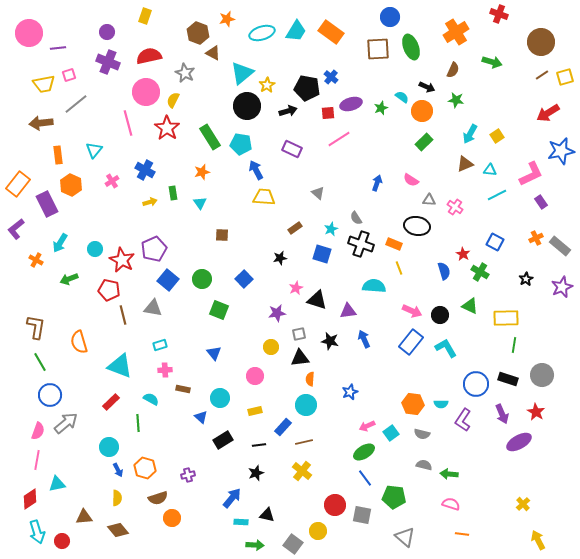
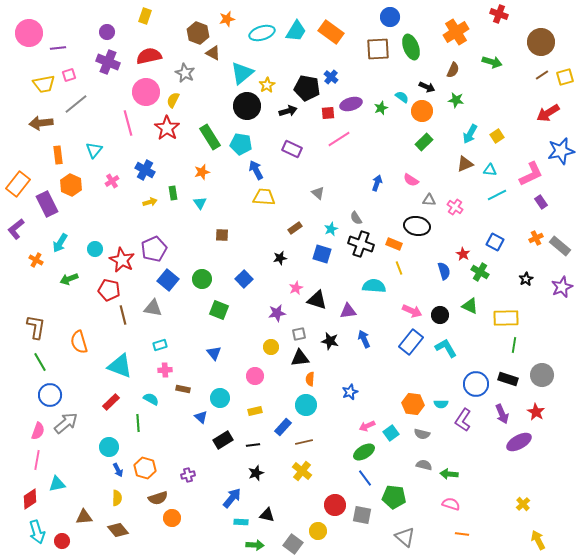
black line at (259, 445): moved 6 px left
